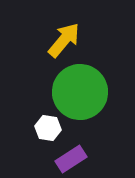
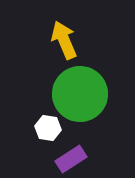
yellow arrow: rotated 63 degrees counterclockwise
green circle: moved 2 px down
